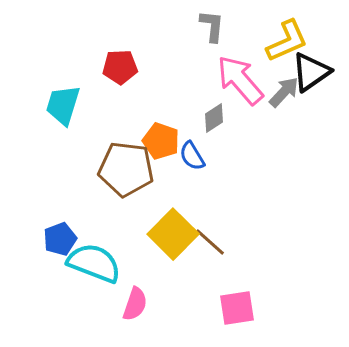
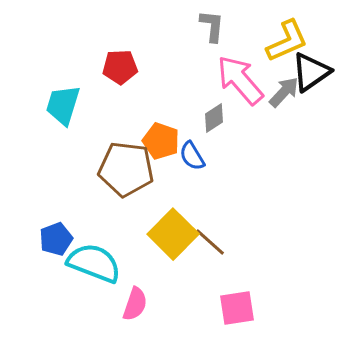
blue pentagon: moved 4 px left
